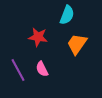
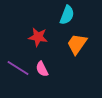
purple line: moved 2 px up; rotated 30 degrees counterclockwise
